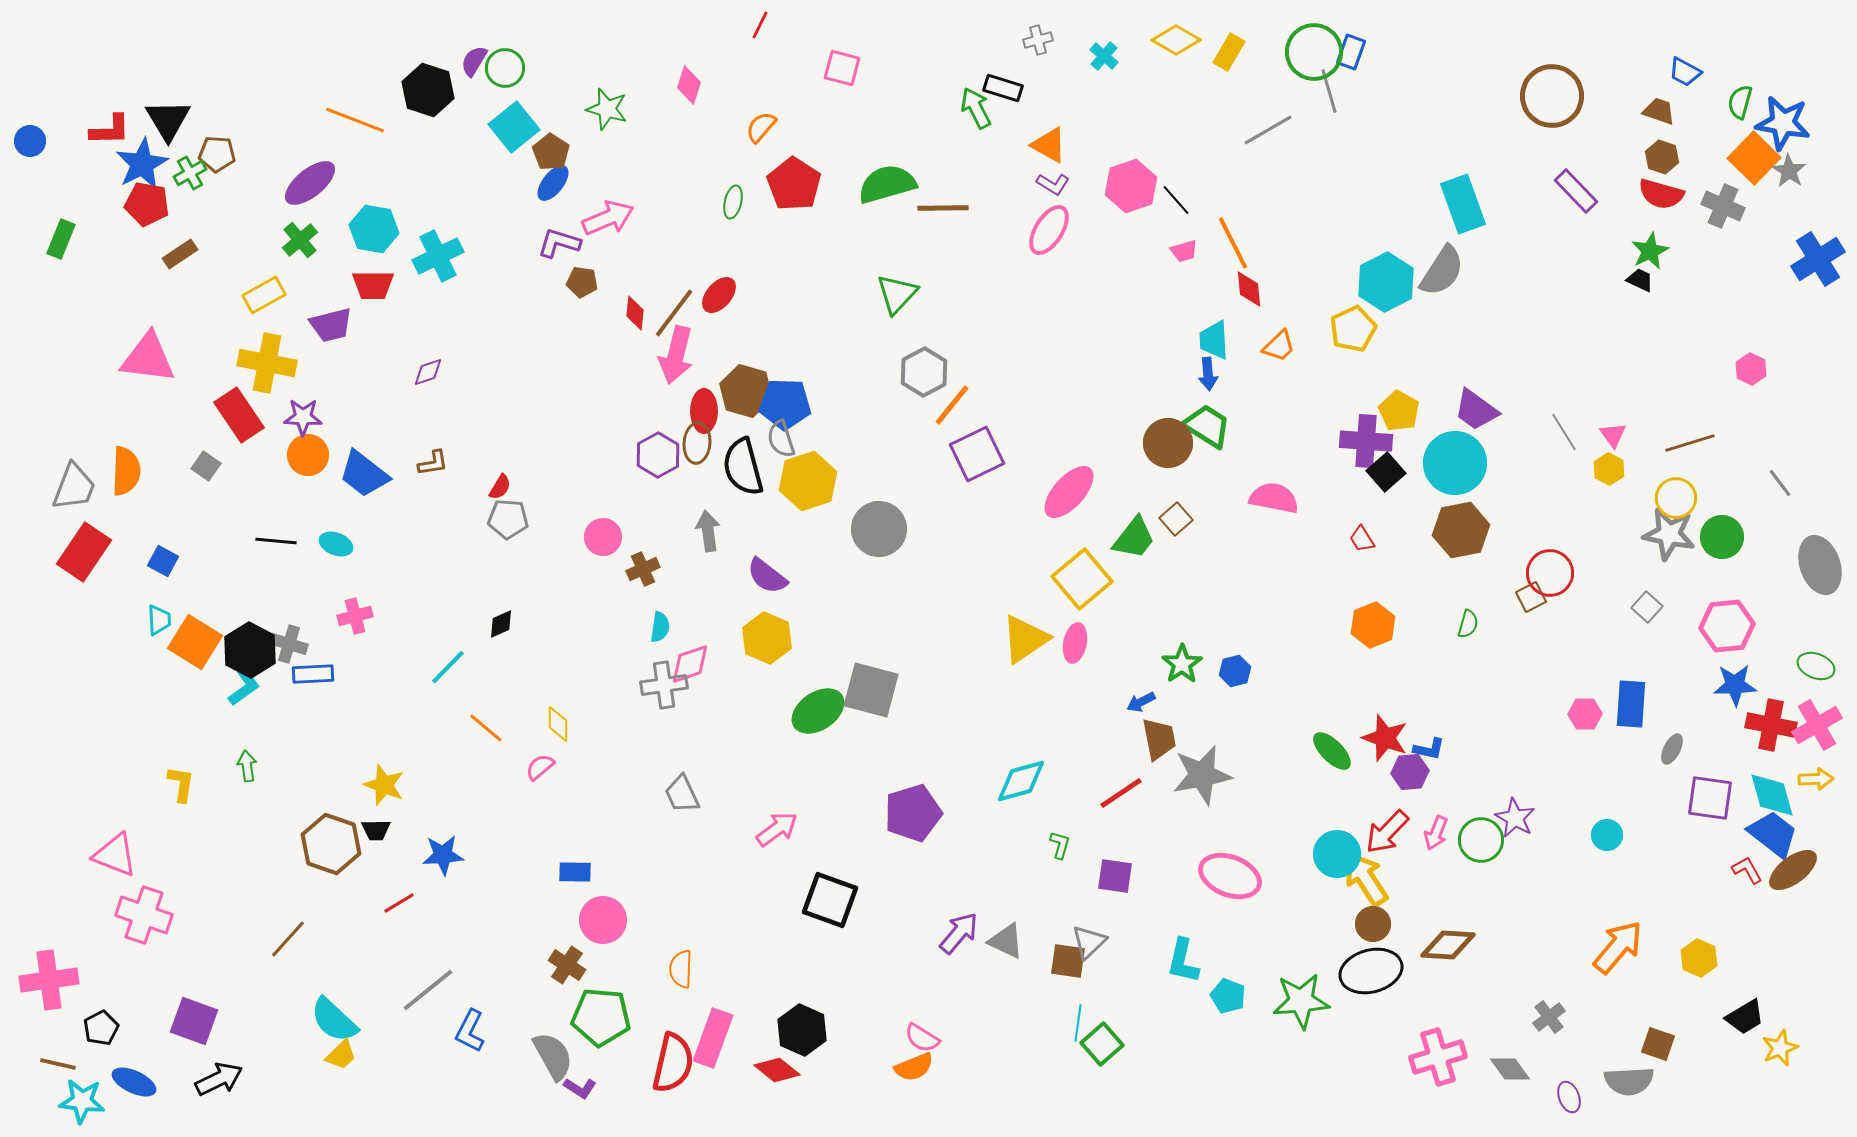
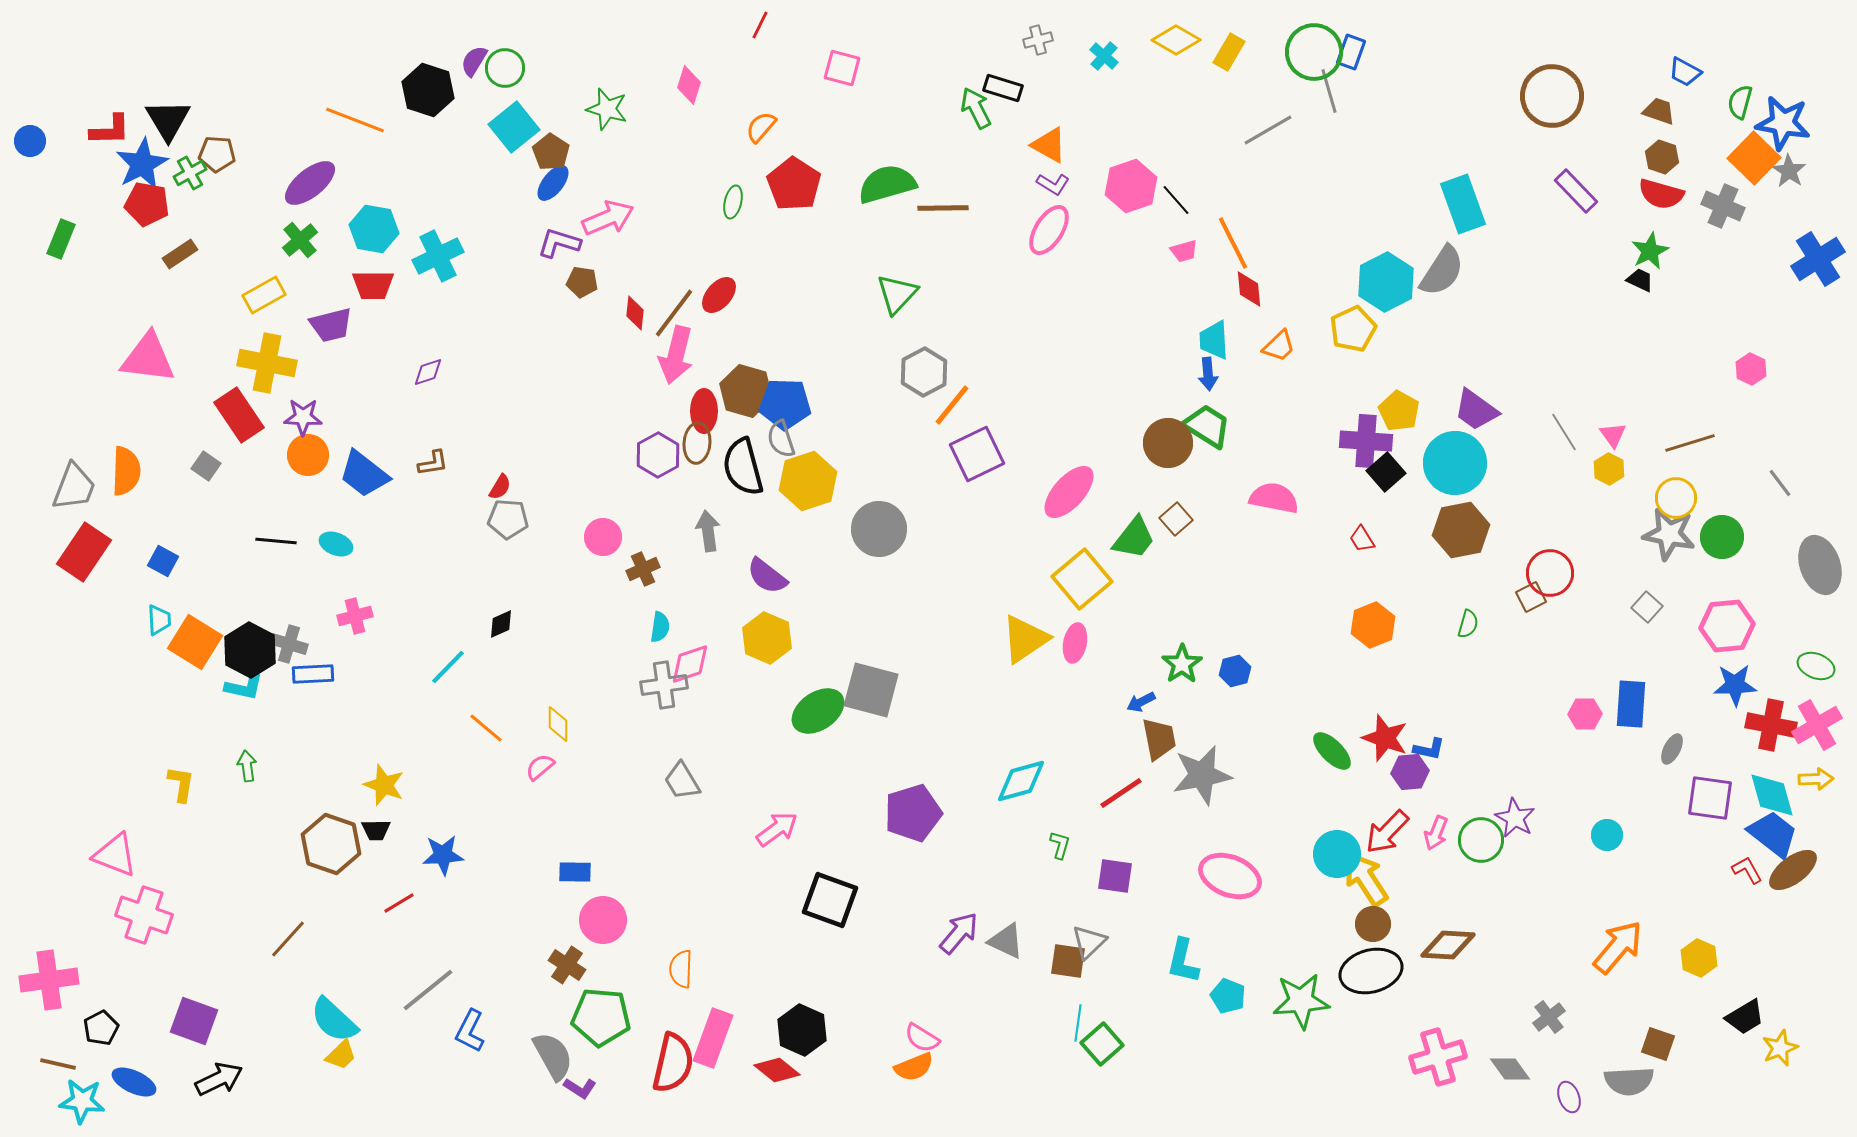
cyan L-shape at (244, 687): rotated 48 degrees clockwise
gray trapezoid at (682, 794): moved 13 px up; rotated 6 degrees counterclockwise
